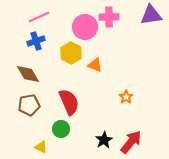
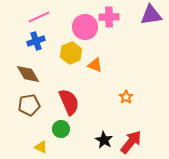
yellow hexagon: rotated 10 degrees clockwise
black star: rotated 12 degrees counterclockwise
